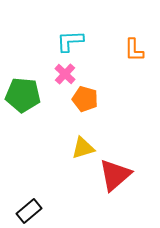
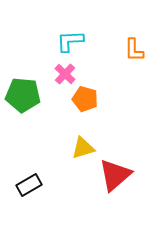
black rectangle: moved 26 px up; rotated 10 degrees clockwise
